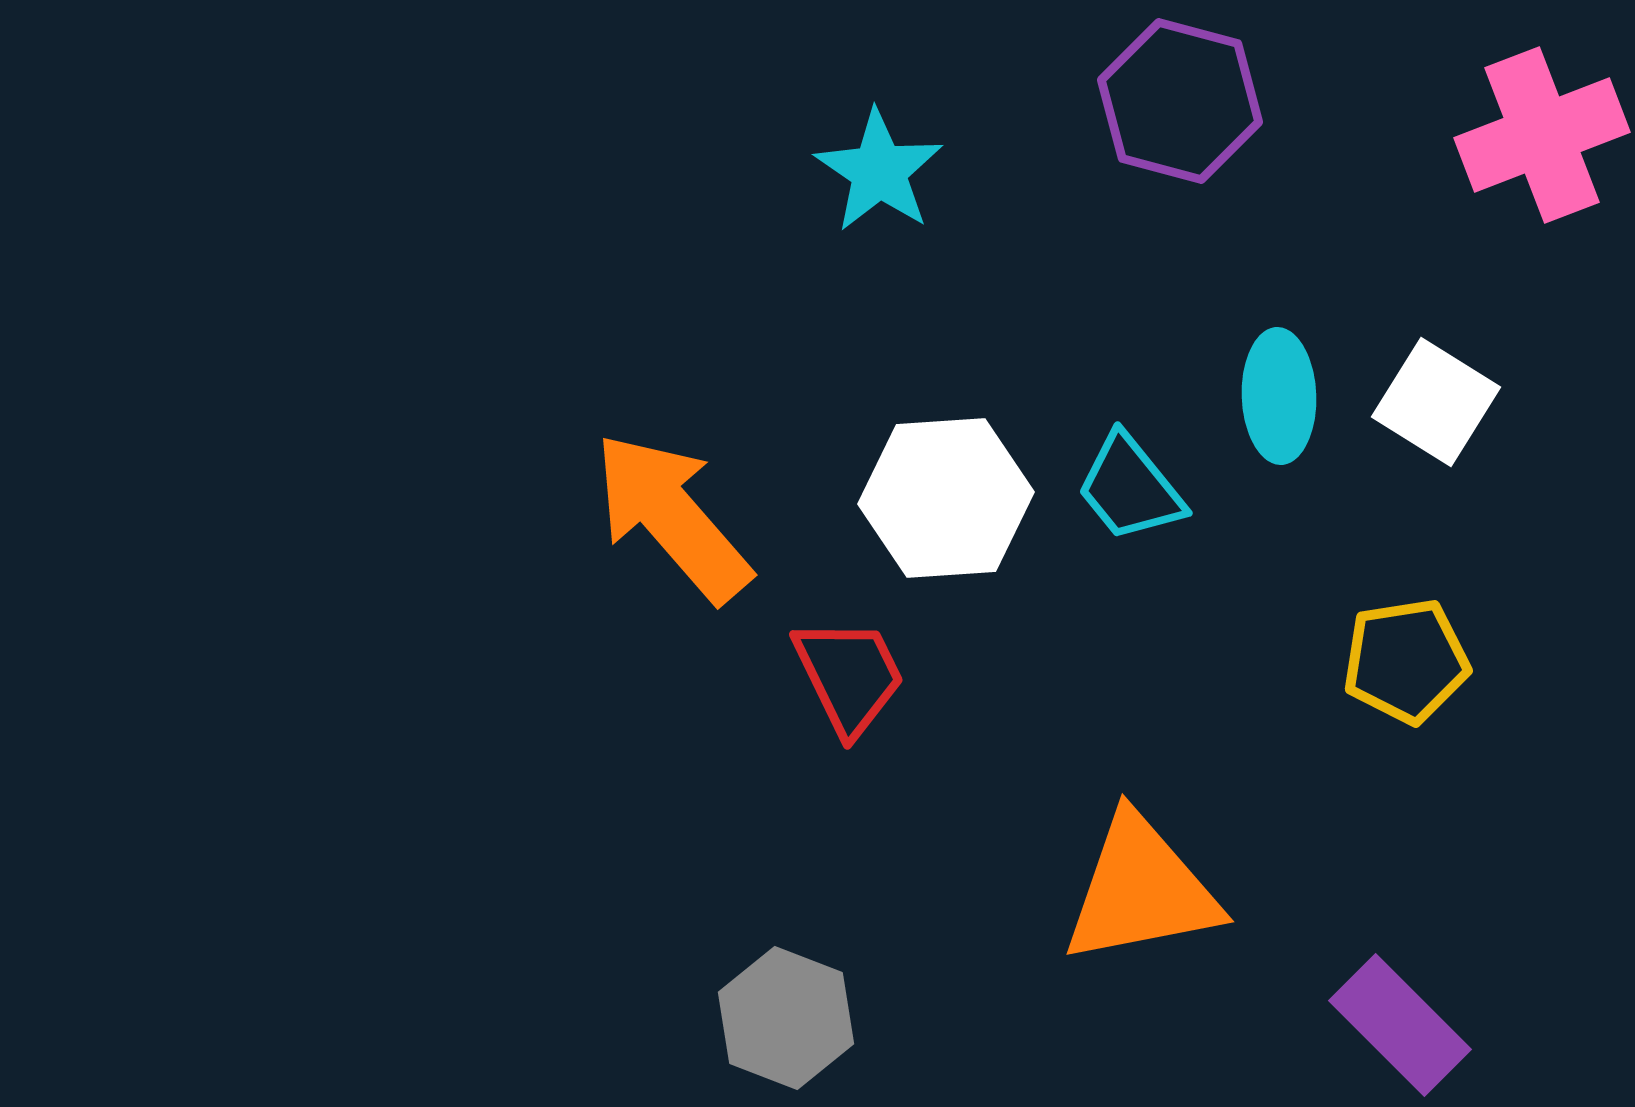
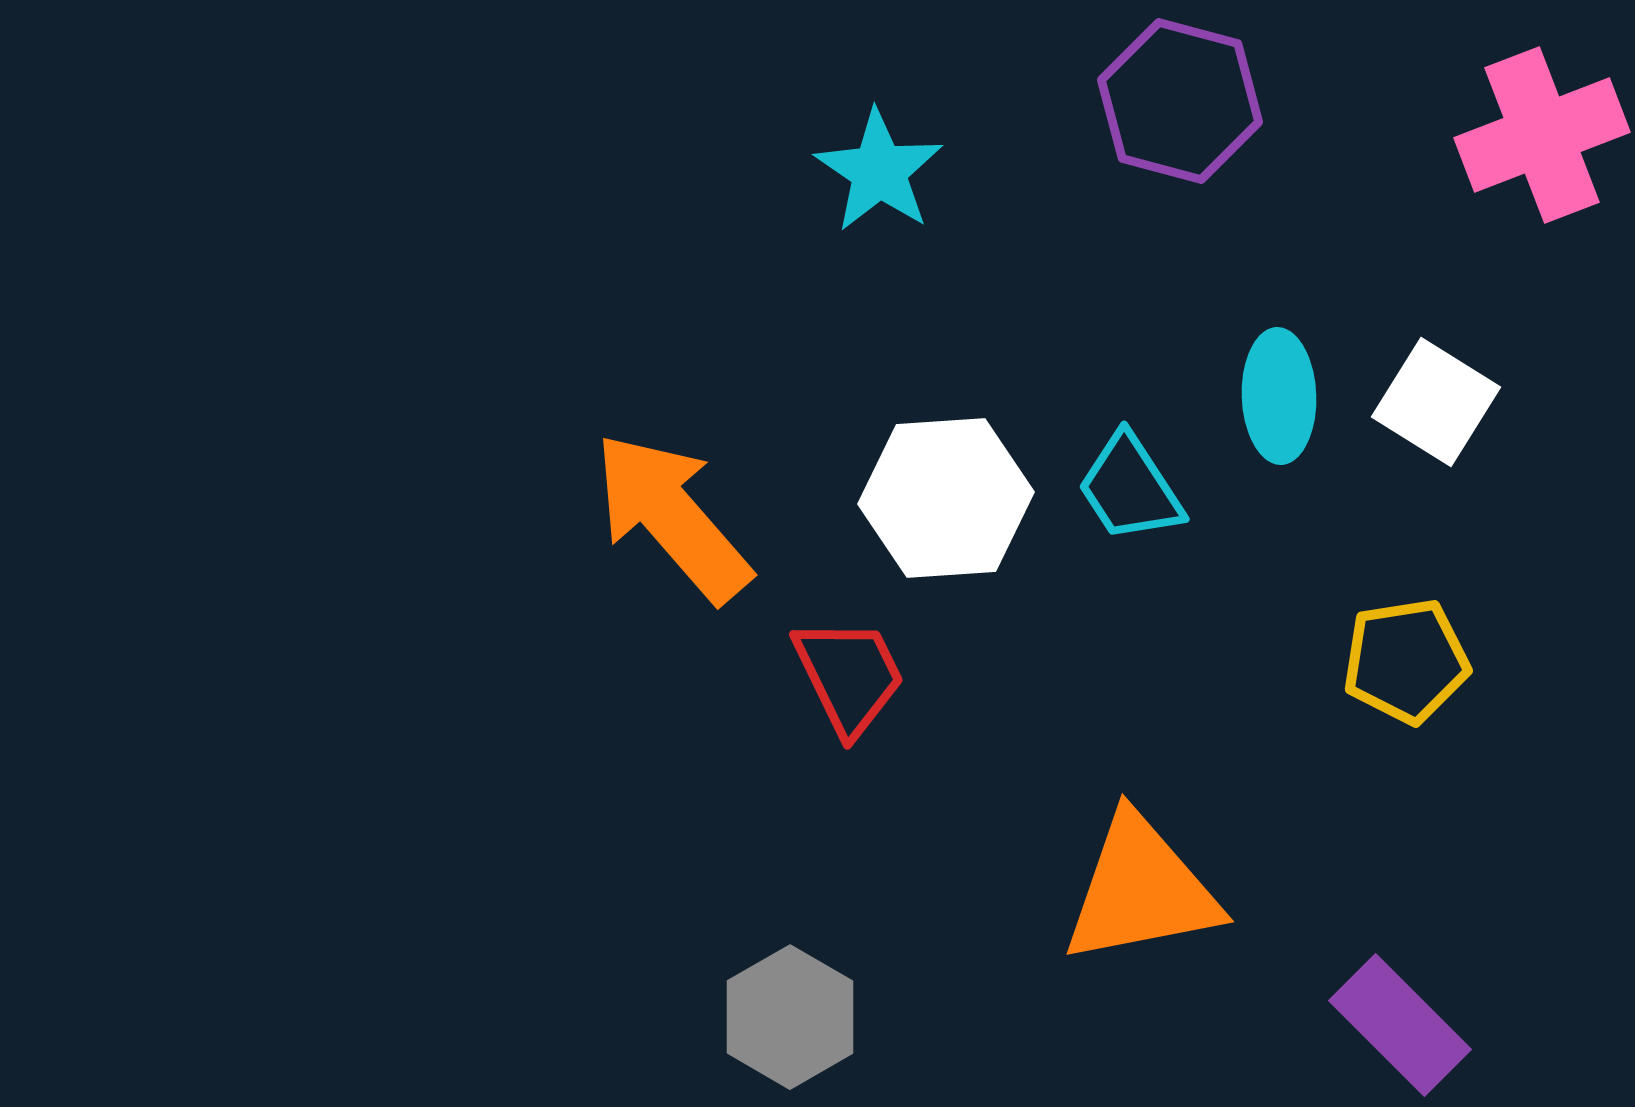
cyan trapezoid: rotated 6 degrees clockwise
gray hexagon: moved 4 px right, 1 px up; rotated 9 degrees clockwise
